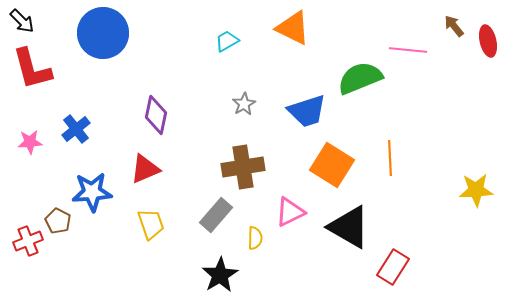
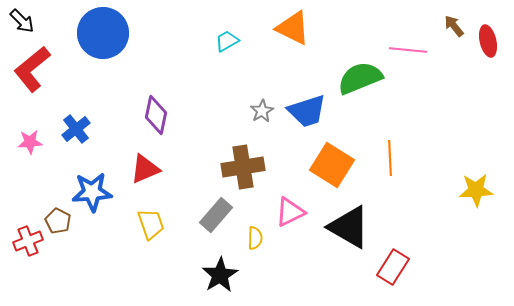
red L-shape: rotated 66 degrees clockwise
gray star: moved 18 px right, 7 px down
